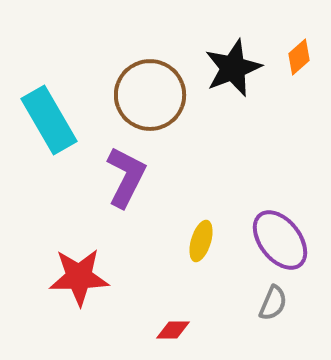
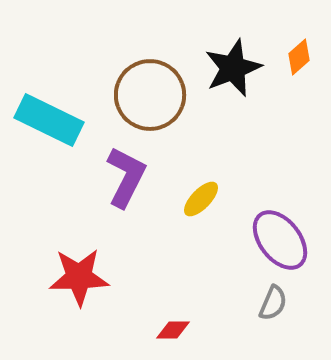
cyan rectangle: rotated 34 degrees counterclockwise
yellow ellipse: moved 42 px up; rotated 27 degrees clockwise
